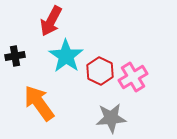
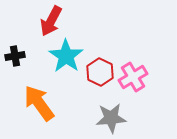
red hexagon: moved 1 px down
